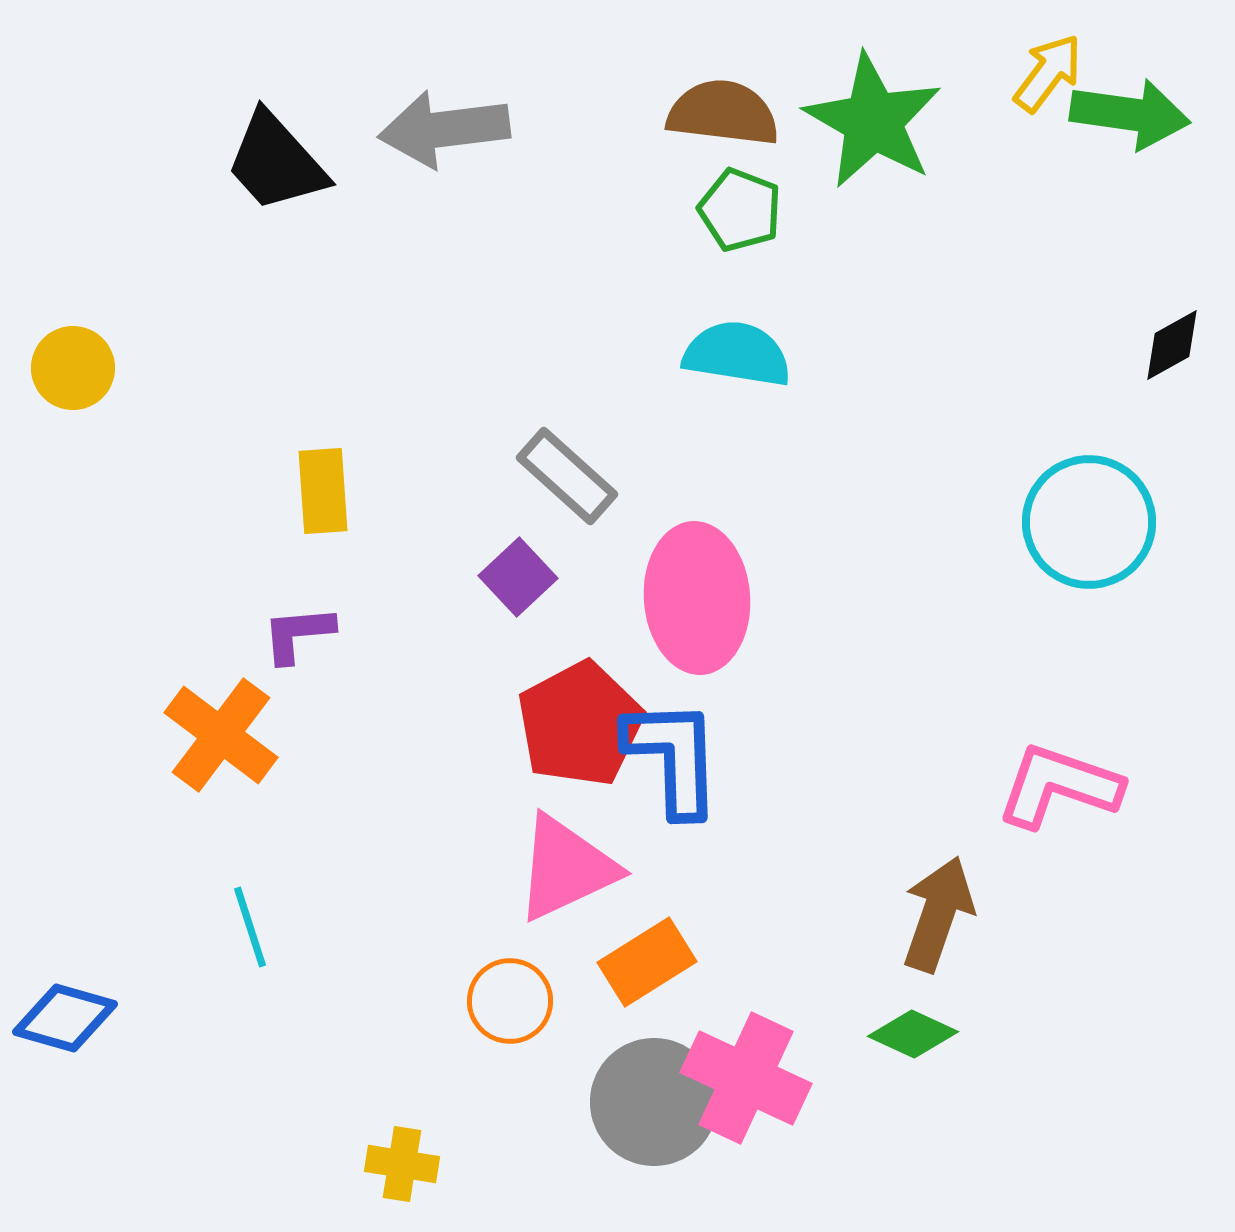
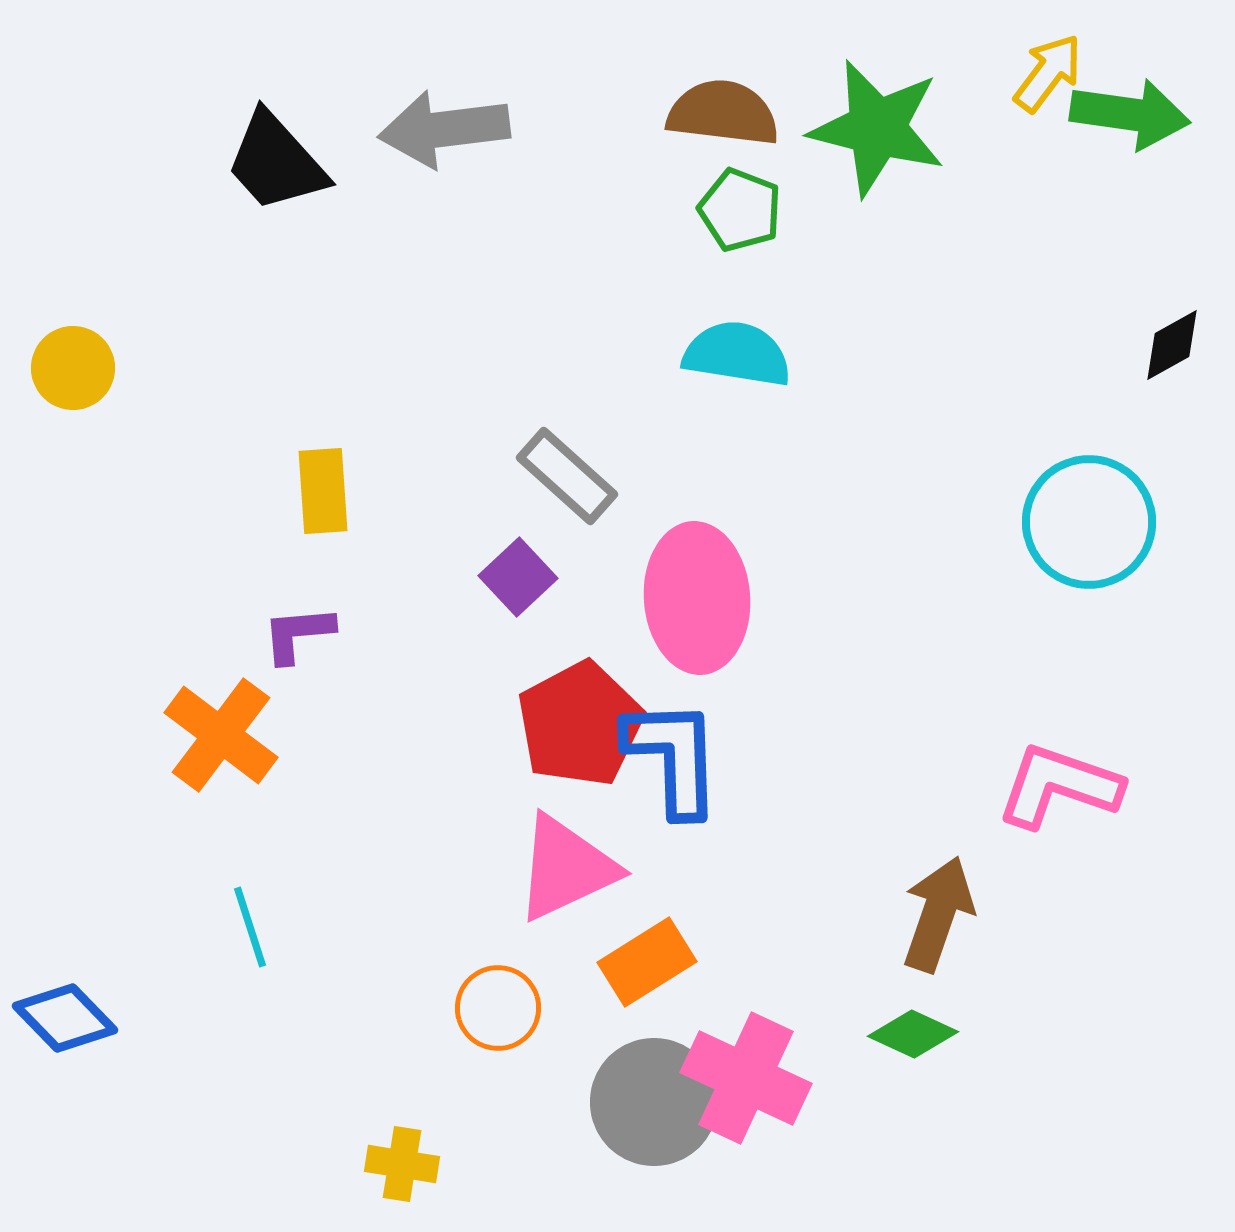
green star: moved 4 px right, 7 px down; rotated 16 degrees counterclockwise
orange circle: moved 12 px left, 7 px down
blue diamond: rotated 30 degrees clockwise
